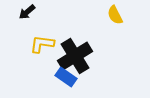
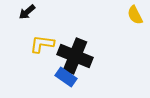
yellow semicircle: moved 20 px right
black cross: rotated 36 degrees counterclockwise
